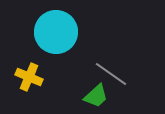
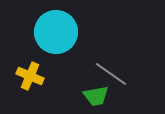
yellow cross: moved 1 px right, 1 px up
green trapezoid: rotated 32 degrees clockwise
